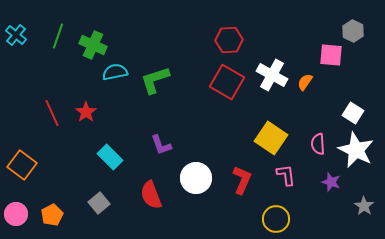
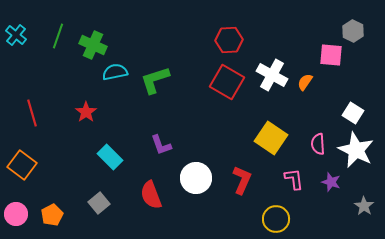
red line: moved 20 px left; rotated 8 degrees clockwise
pink L-shape: moved 8 px right, 4 px down
